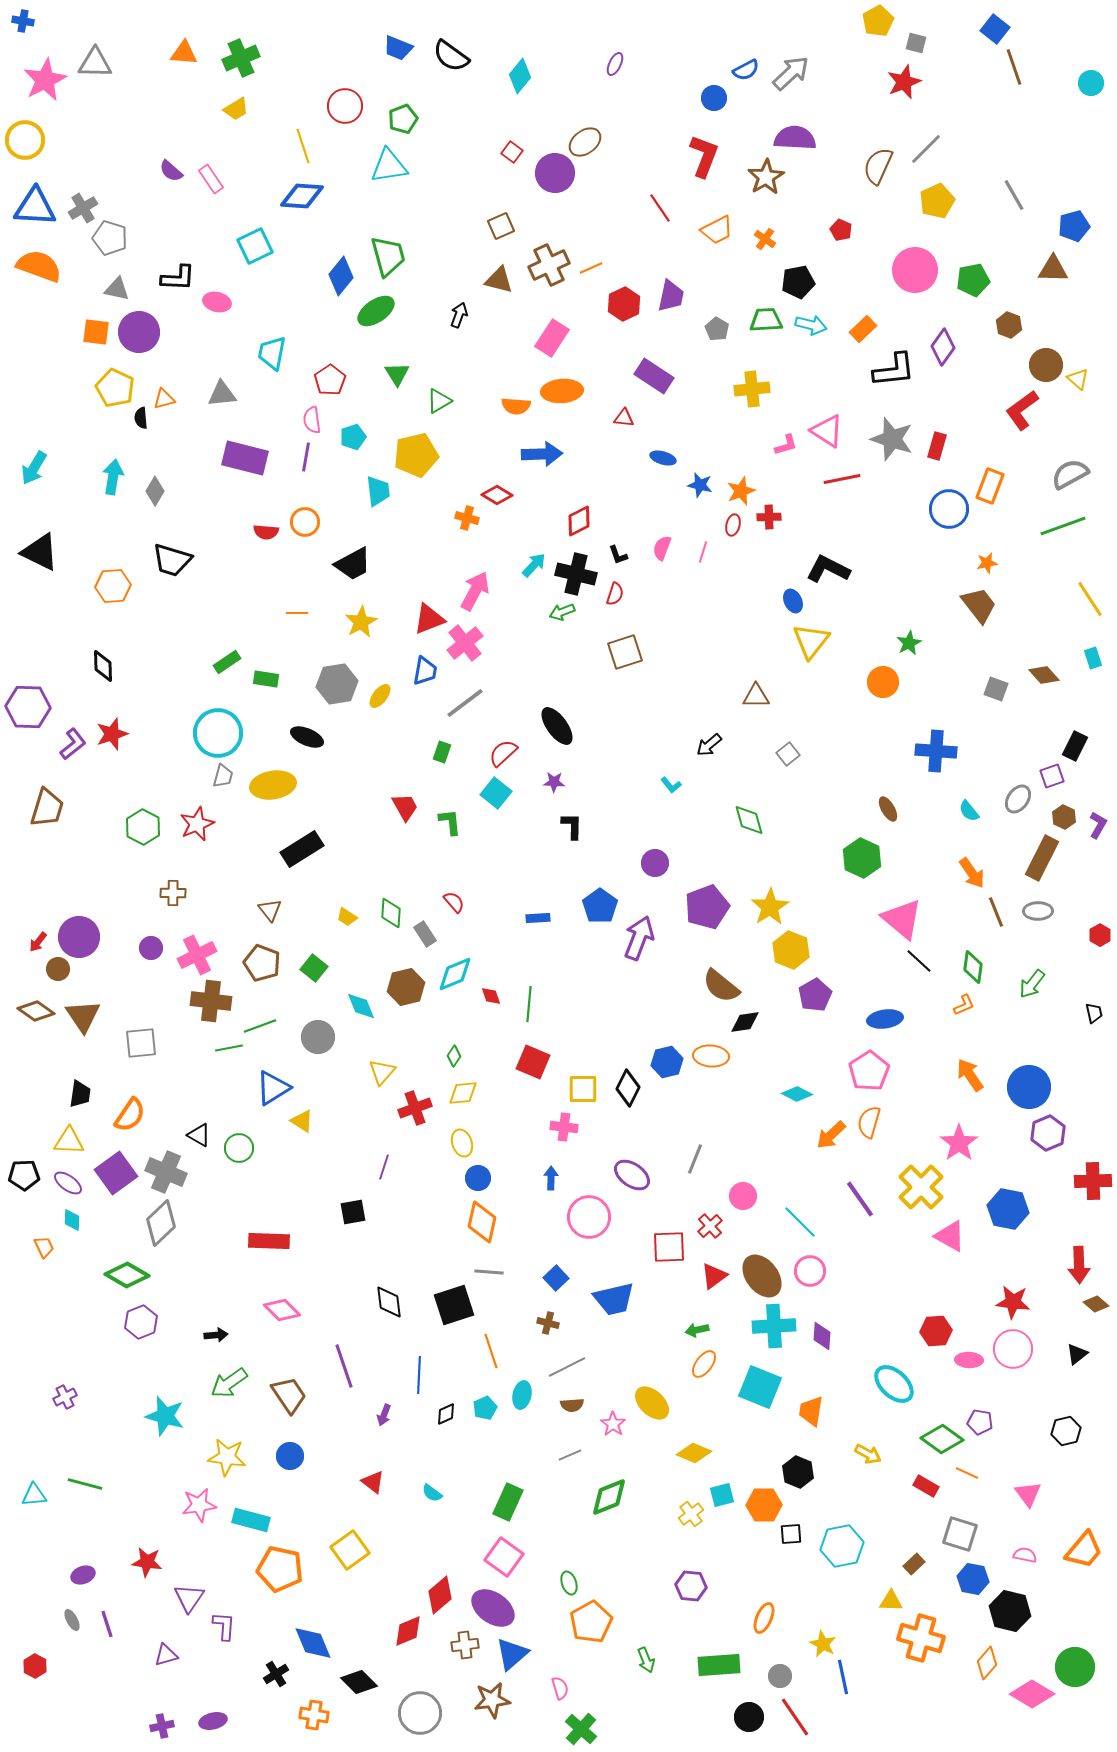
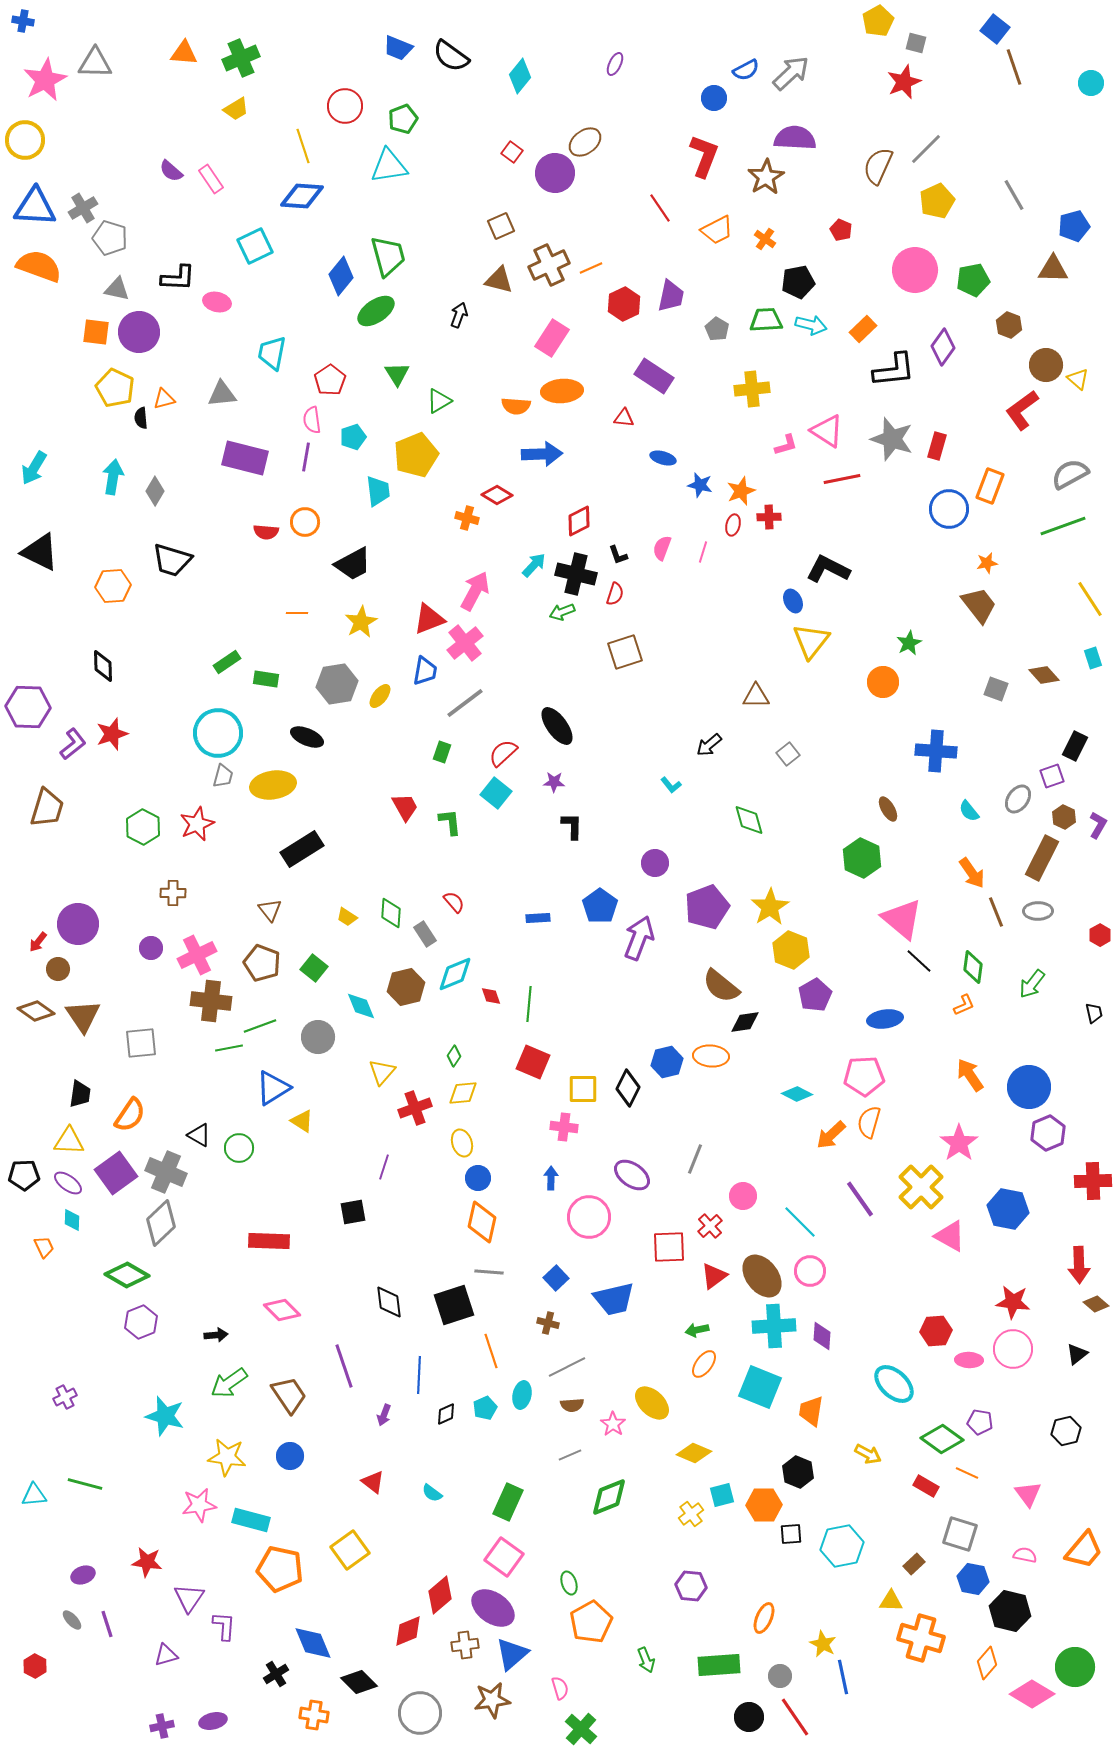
yellow pentagon at (416, 455): rotated 9 degrees counterclockwise
purple circle at (79, 937): moved 1 px left, 13 px up
pink pentagon at (869, 1071): moved 5 px left, 5 px down; rotated 30 degrees clockwise
gray ellipse at (72, 1620): rotated 15 degrees counterclockwise
